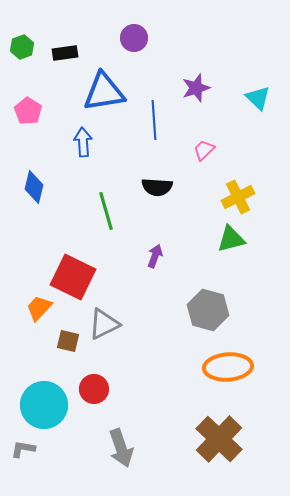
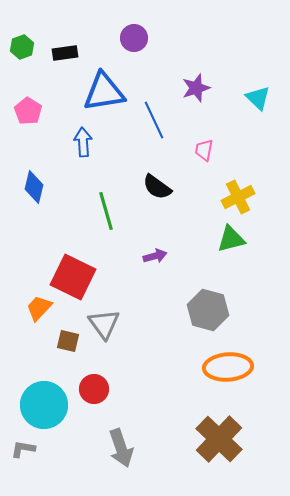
blue line: rotated 21 degrees counterclockwise
pink trapezoid: rotated 35 degrees counterclockwise
black semicircle: rotated 32 degrees clockwise
purple arrow: rotated 55 degrees clockwise
gray triangle: rotated 40 degrees counterclockwise
